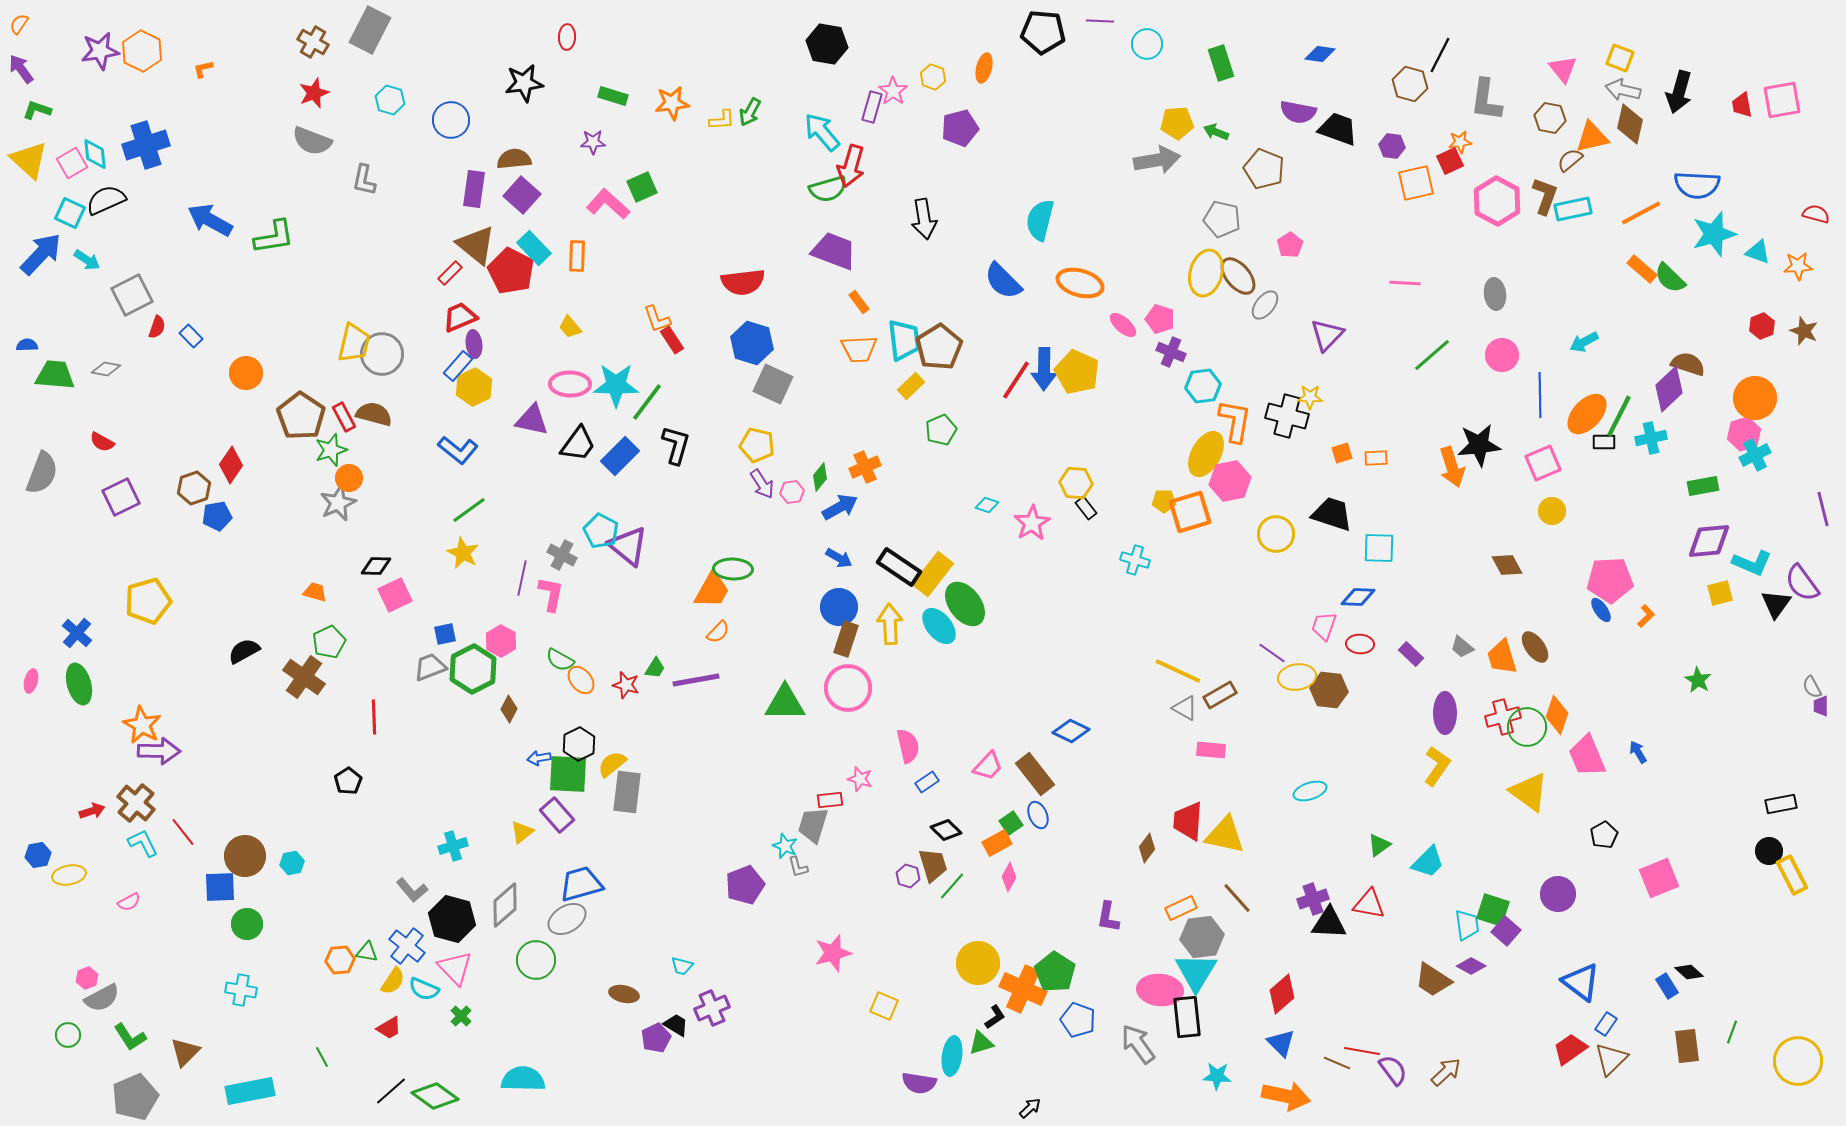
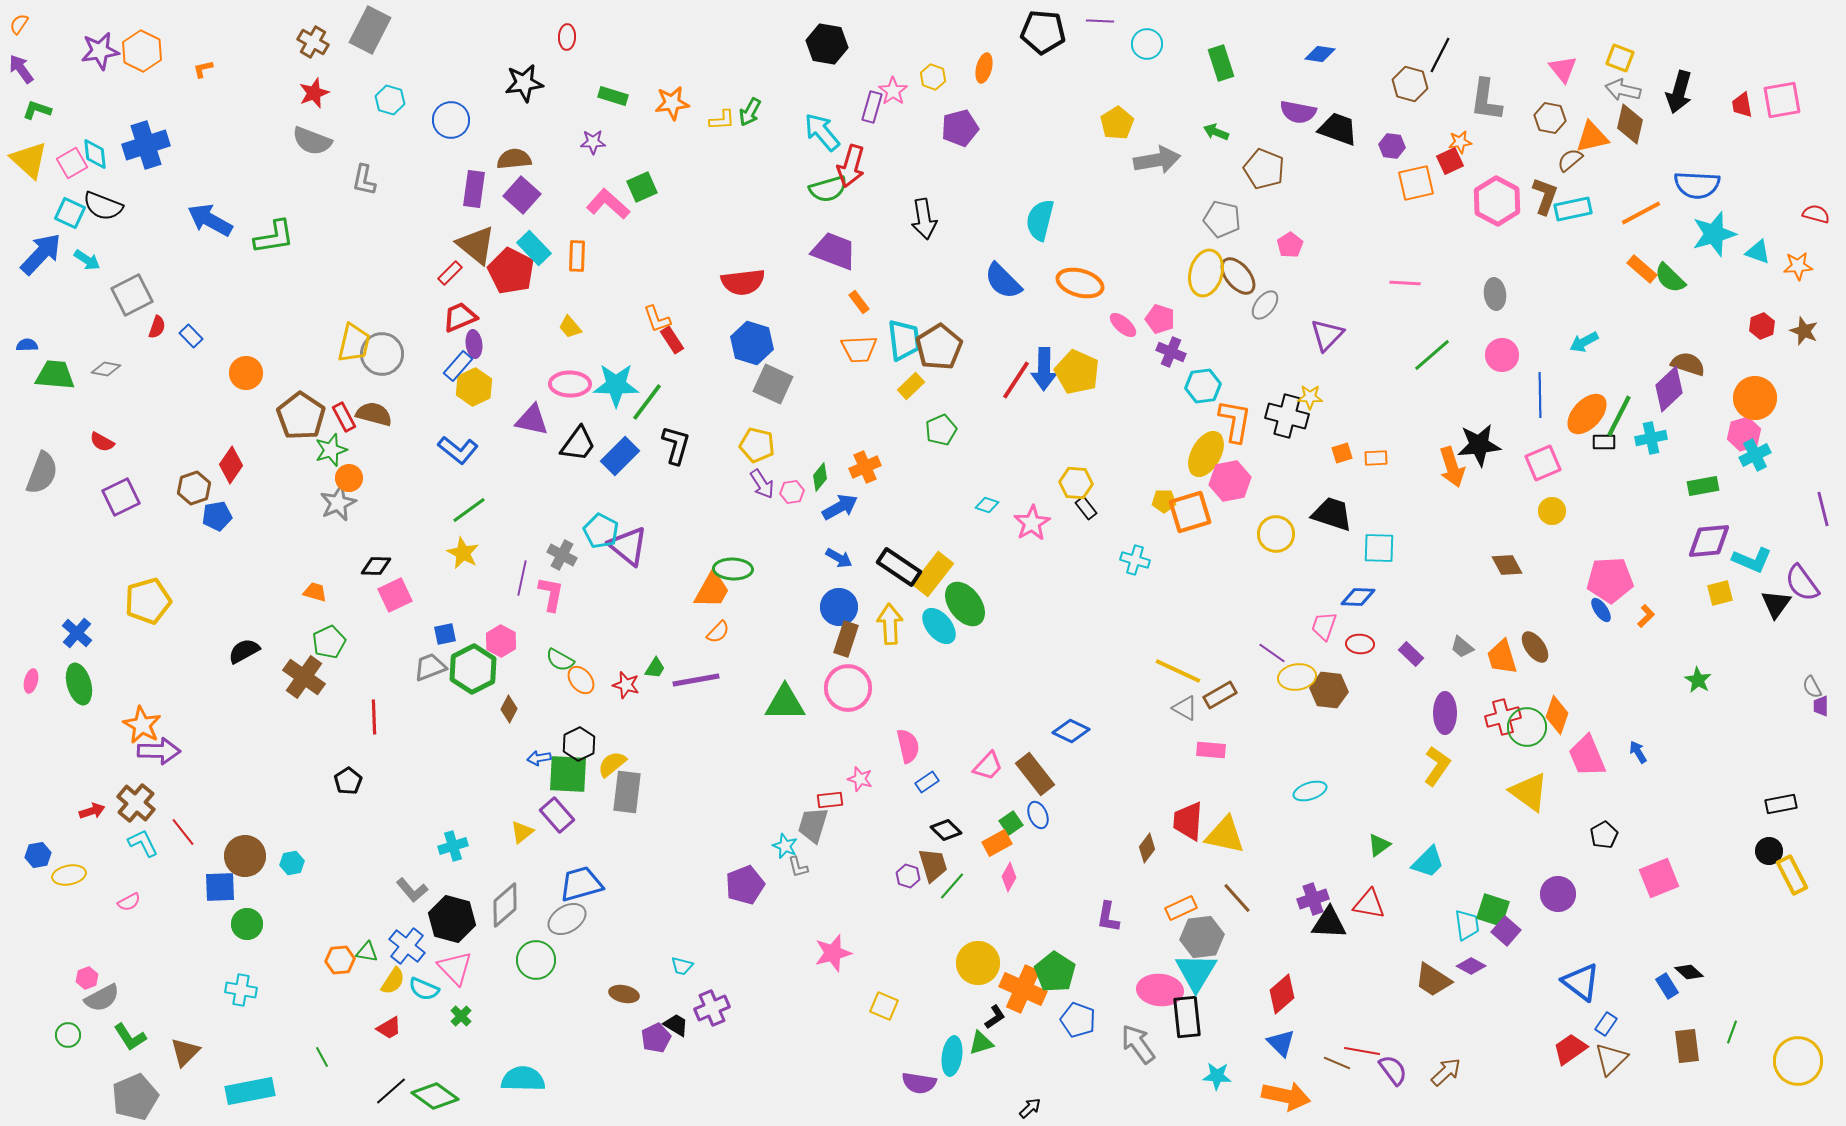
yellow pentagon at (1177, 123): moved 60 px left; rotated 28 degrees counterclockwise
black semicircle at (106, 200): moved 3 px left, 6 px down; rotated 135 degrees counterclockwise
cyan L-shape at (1752, 563): moved 3 px up
